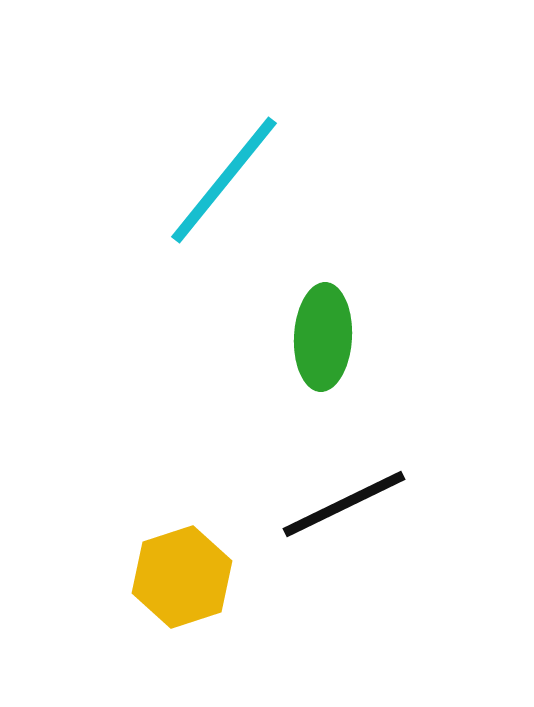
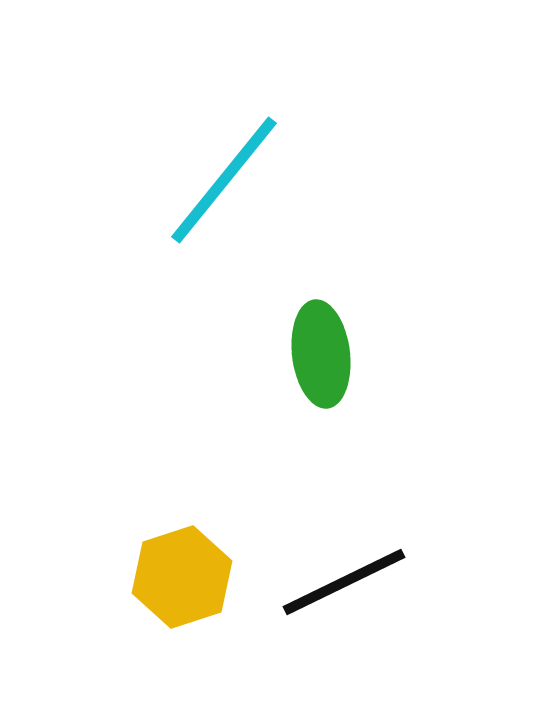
green ellipse: moved 2 px left, 17 px down; rotated 10 degrees counterclockwise
black line: moved 78 px down
